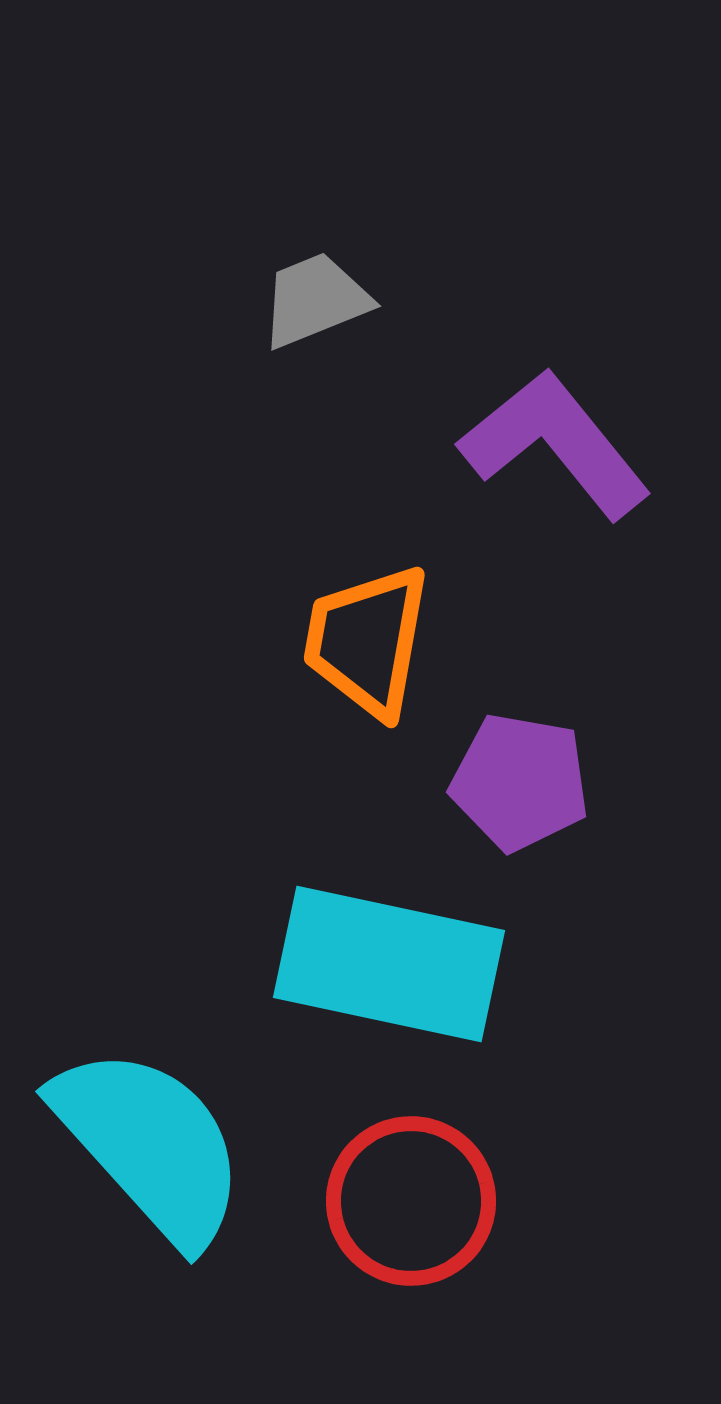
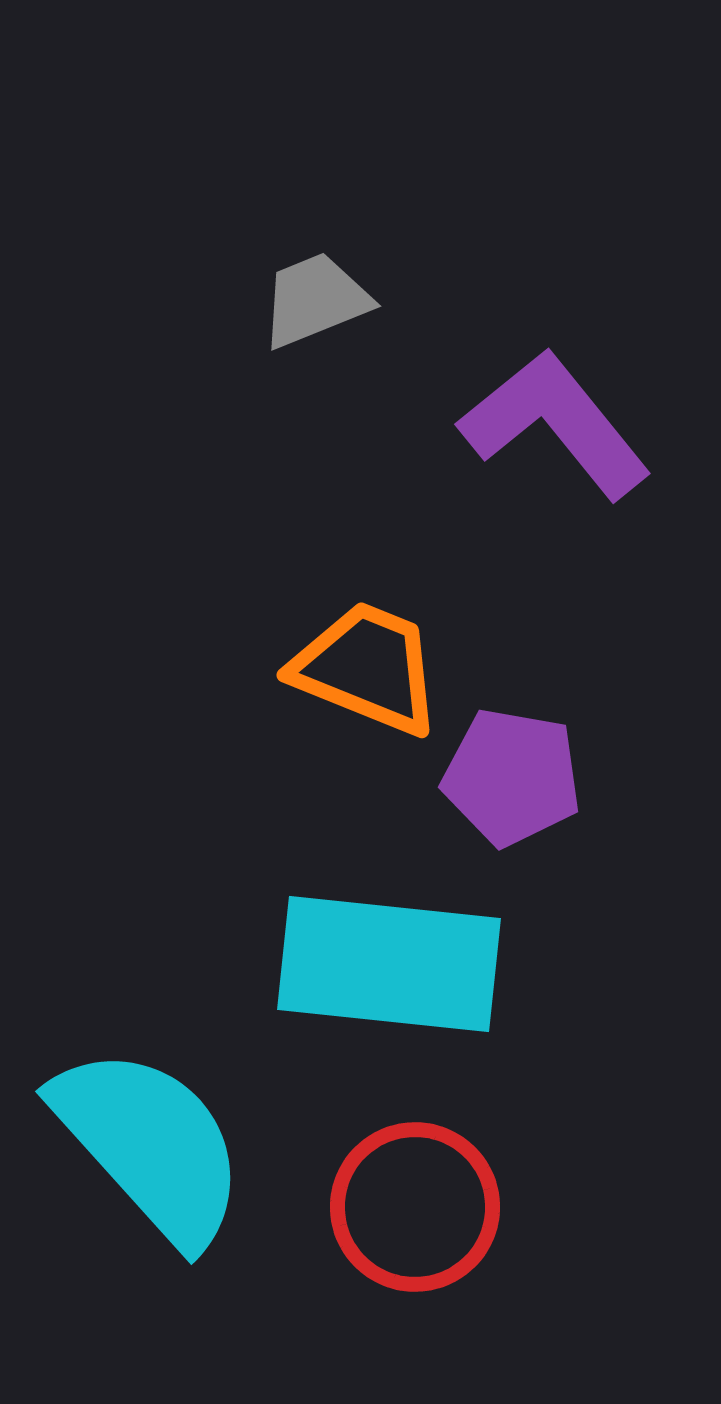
purple L-shape: moved 20 px up
orange trapezoid: moved 27 px down; rotated 102 degrees clockwise
purple pentagon: moved 8 px left, 5 px up
cyan rectangle: rotated 6 degrees counterclockwise
red circle: moved 4 px right, 6 px down
